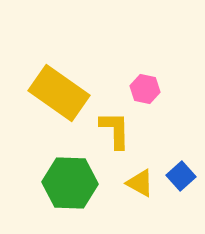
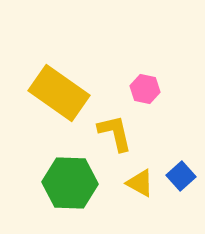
yellow L-shape: moved 3 px down; rotated 12 degrees counterclockwise
